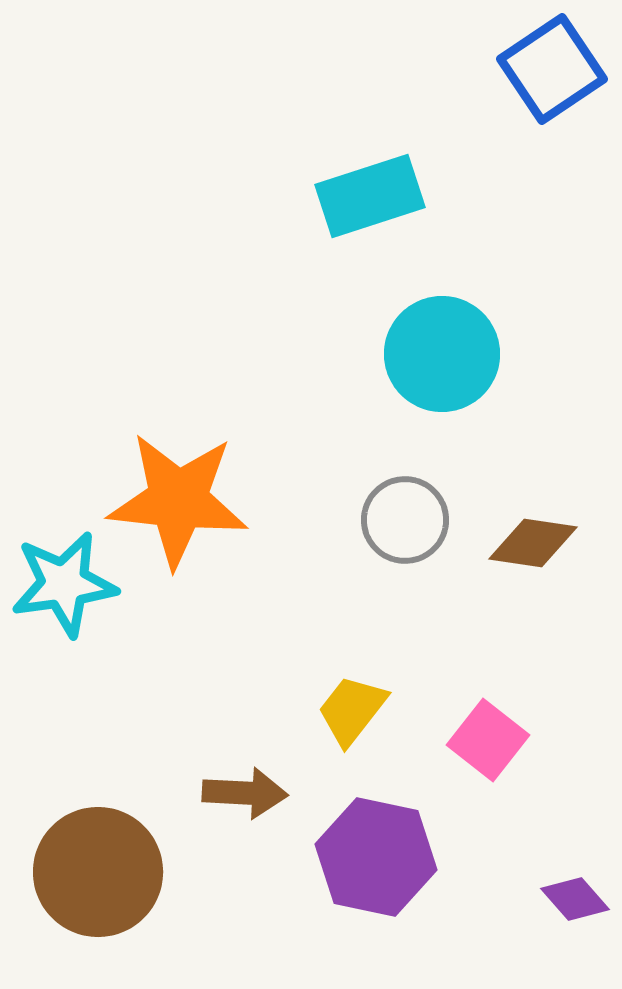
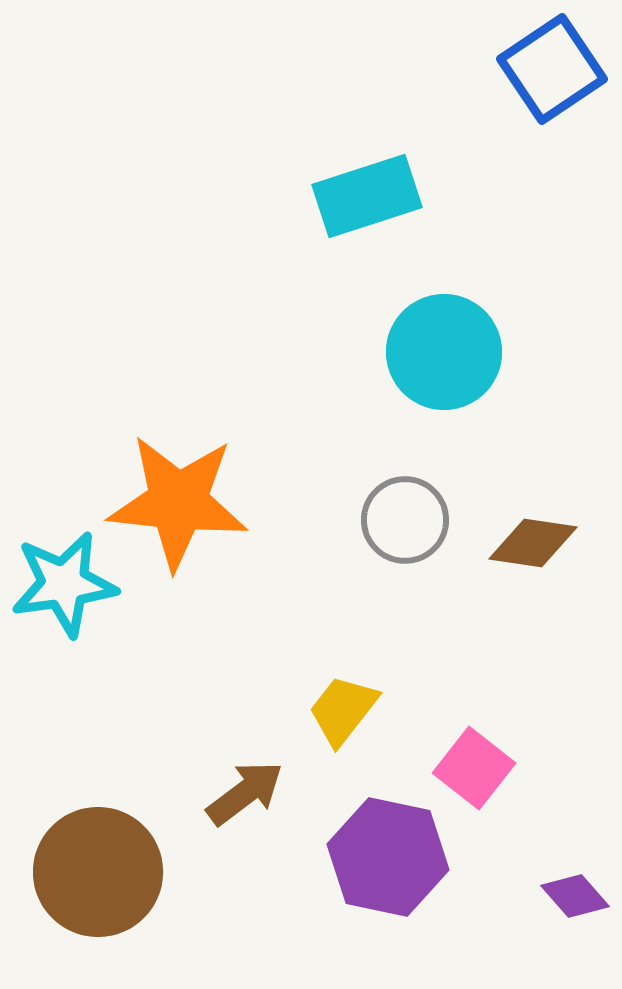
cyan rectangle: moved 3 px left
cyan circle: moved 2 px right, 2 px up
orange star: moved 2 px down
yellow trapezoid: moved 9 px left
pink square: moved 14 px left, 28 px down
brown arrow: rotated 40 degrees counterclockwise
purple hexagon: moved 12 px right
purple diamond: moved 3 px up
